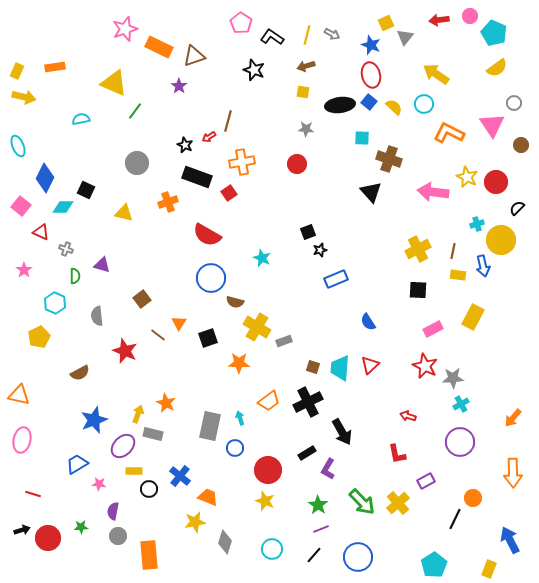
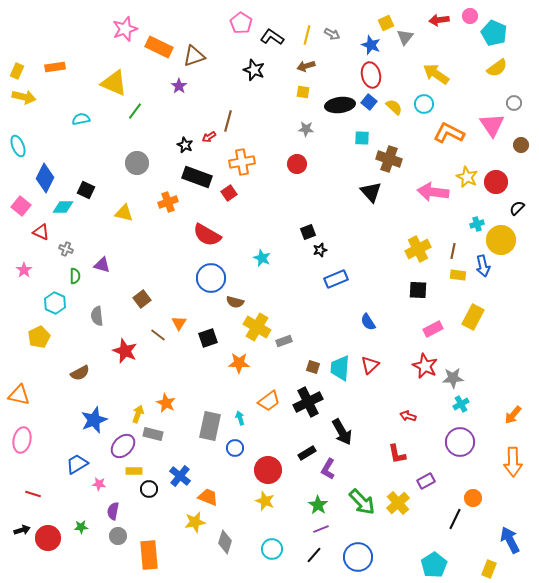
orange arrow at (513, 418): moved 3 px up
orange arrow at (513, 473): moved 11 px up
